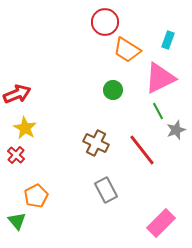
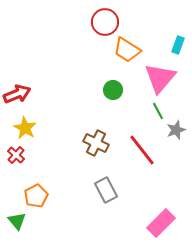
cyan rectangle: moved 10 px right, 5 px down
pink triangle: rotated 24 degrees counterclockwise
